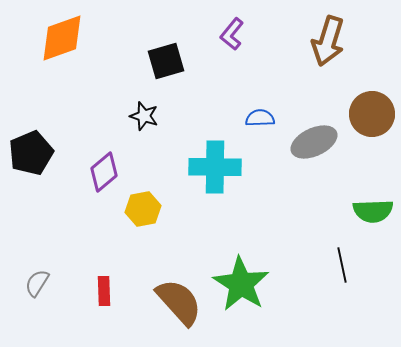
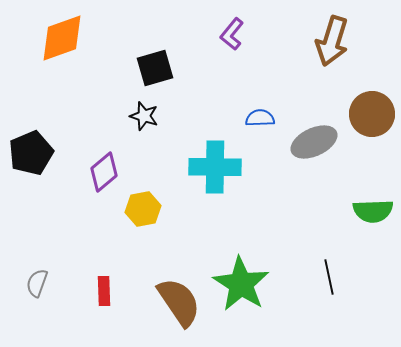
brown arrow: moved 4 px right
black square: moved 11 px left, 7 px down
black line: moved 13 px left, 12 px down
gray semicircle: rotated 12 degrees counterclockwise
brown semicircle: rotated 8 degrees clockwise
